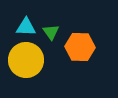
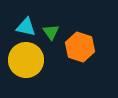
cyan triangle: rotated 10 degrees clockwise
orange hexagon: rotated 16 degrees clockwise
